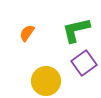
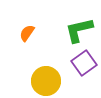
green L-shape: moved 3 px right
